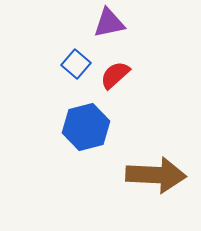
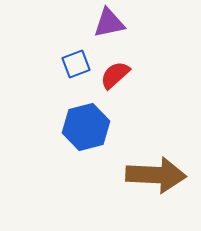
blue square: rotated 28 degrees clockwise
